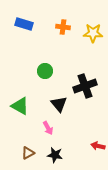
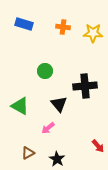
black cross: rotated 15 degrees clockwise
pink arrow: rotated 80 degrees clockwise
red arrow: rotated 144 degrees counterclockwise
black star: moved 2 px right, 4 px down; rotated 21 degrees clockwise
